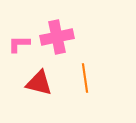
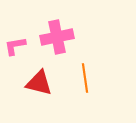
pink L-shape: moved 4 px left, 2 px down; rotated 10 degrees counterclockwise
